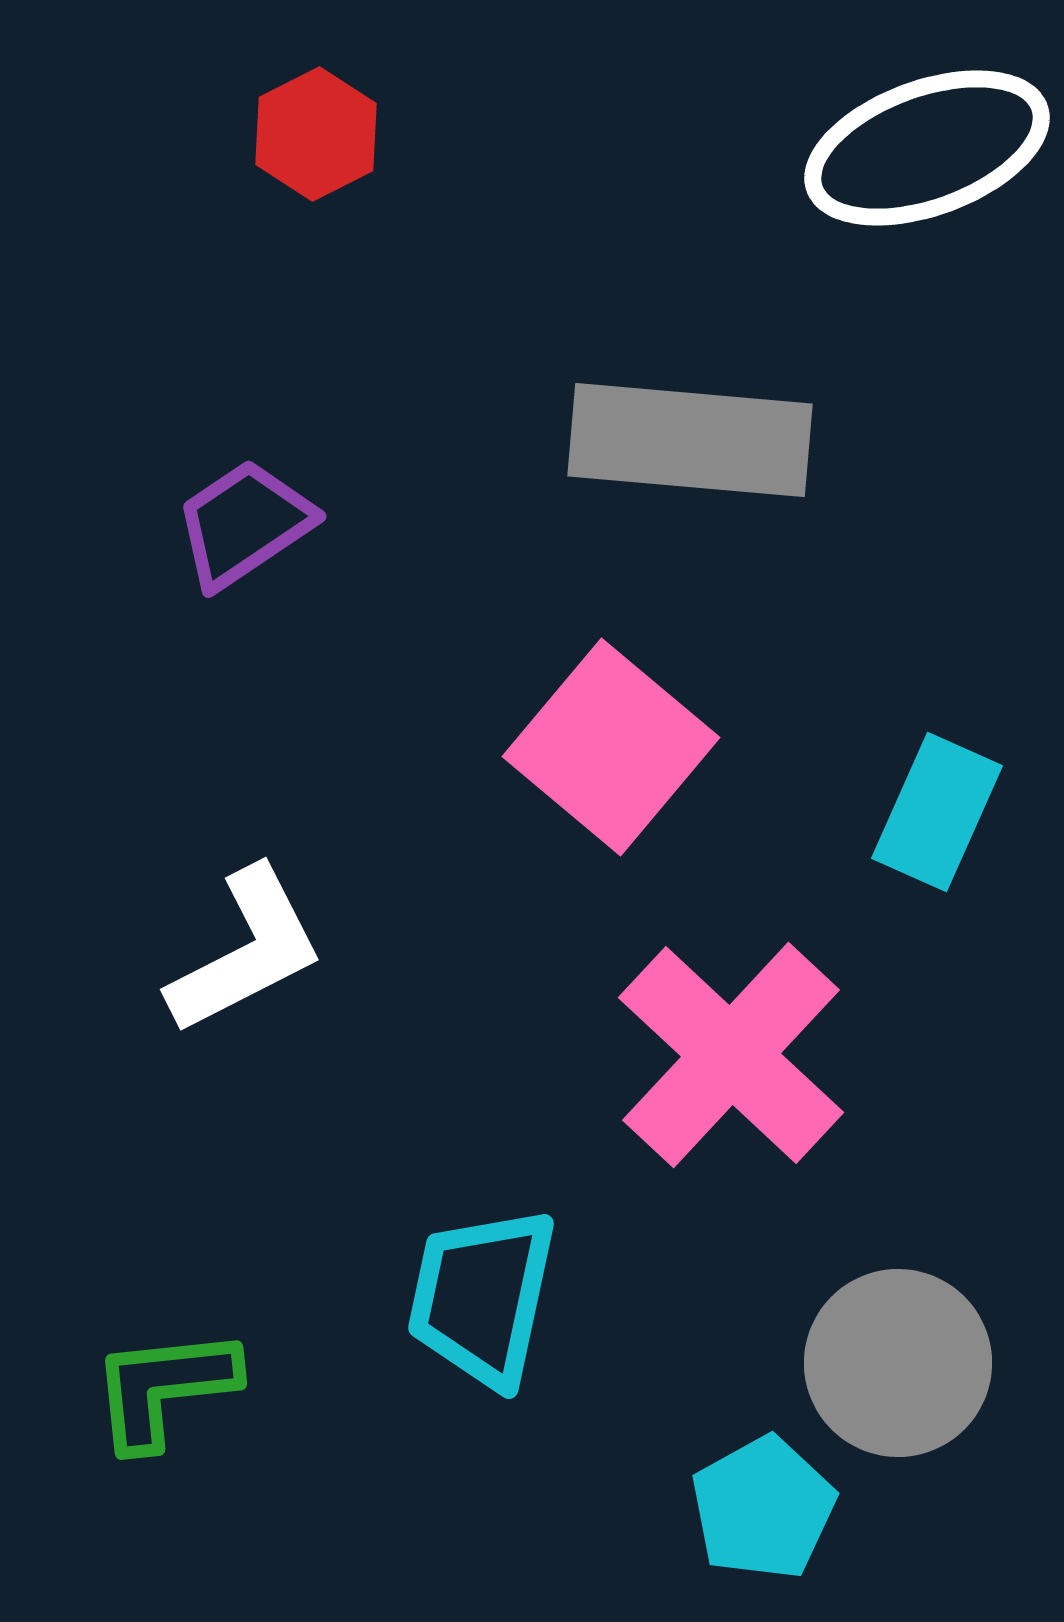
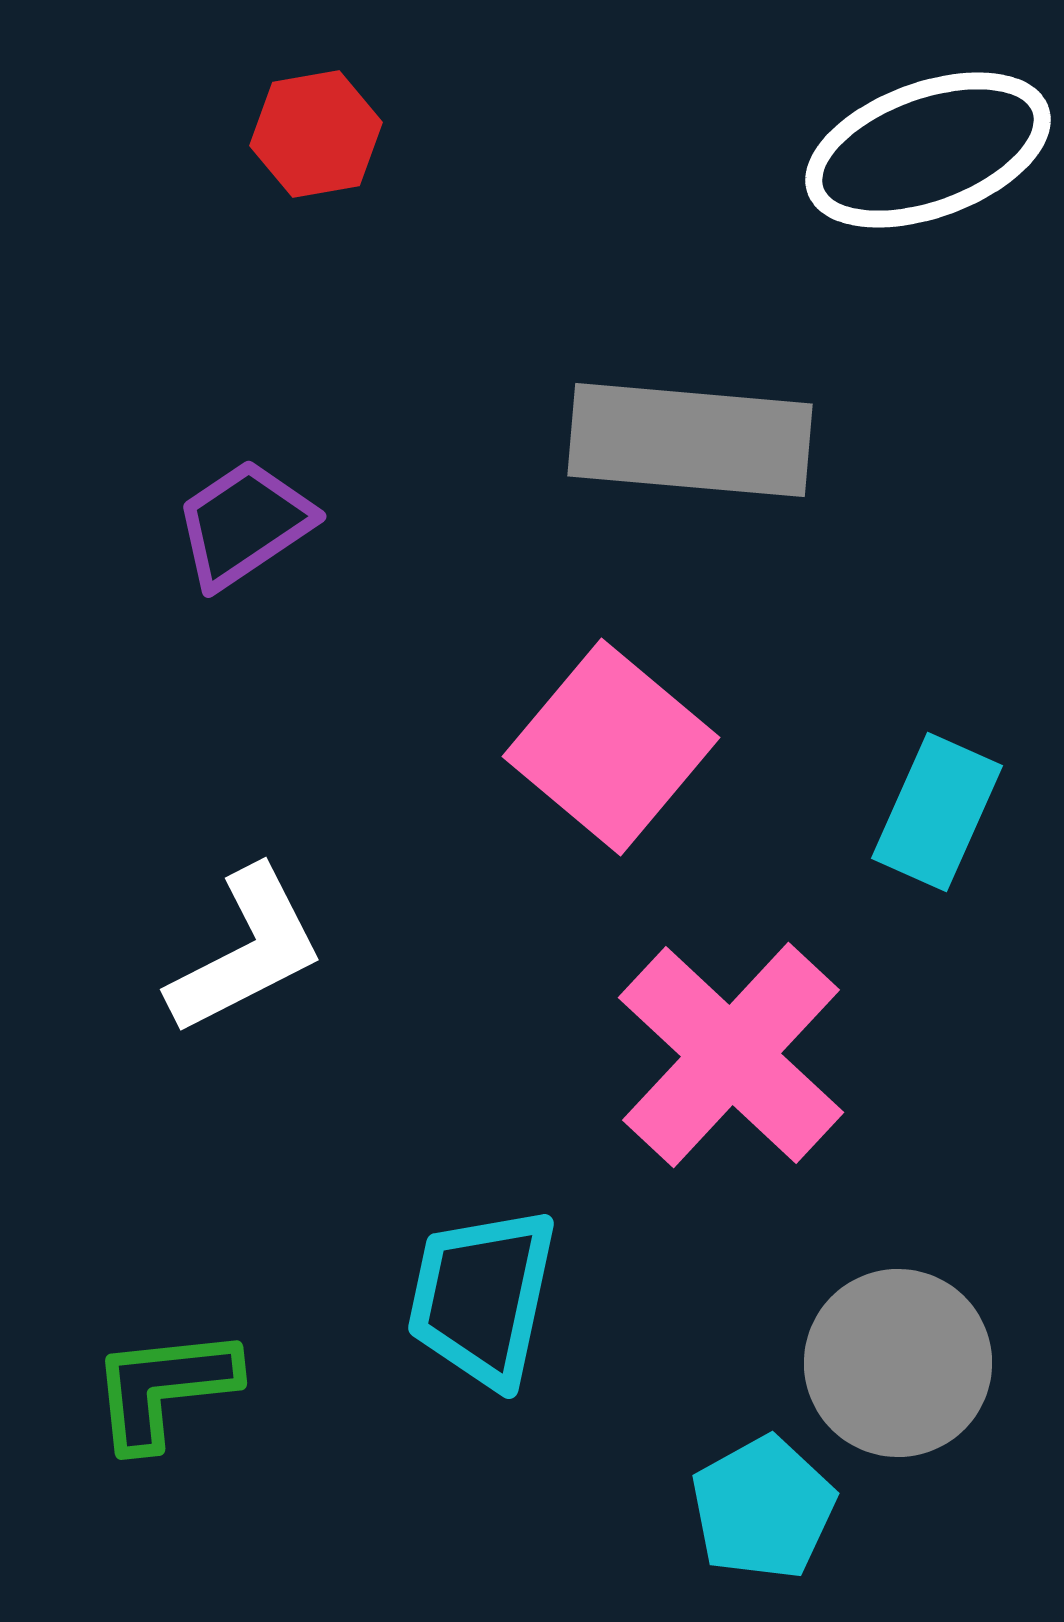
red hexagon: rotated 17 degrees clockwise
white ellipse: moved 1 px right, 2 px down
